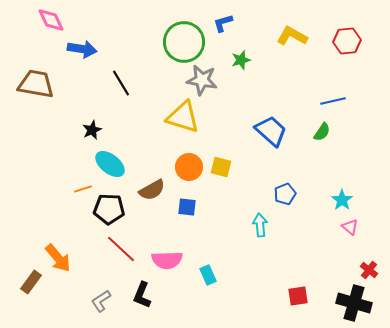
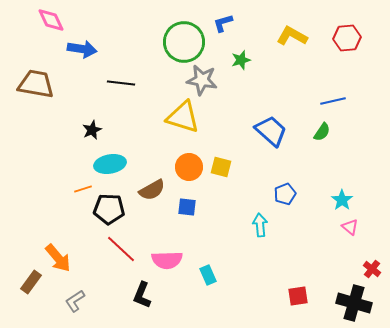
red hexagon: moved 3 px up
black line: rotated 52 degrees counterclockwise
cyan ellipse: rotated 48 degrees counterclockwise
red cross: moved 3 px right, 1 px up
gray L-shape: moved 26 px left
